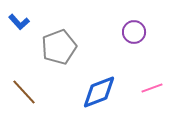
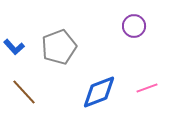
blue L-shape: moved 5 px left, 25 px down
purple circle: moved 6 px up
pink line: moved 5 px left
